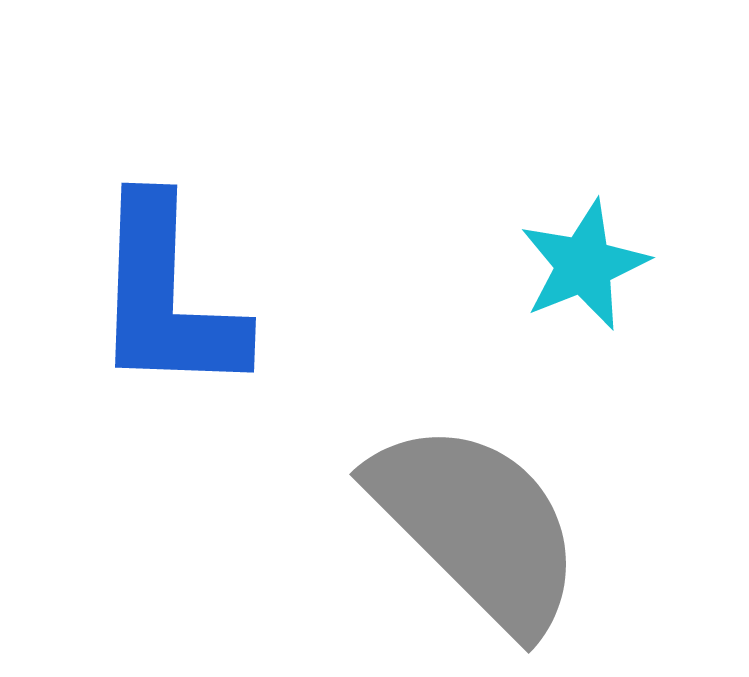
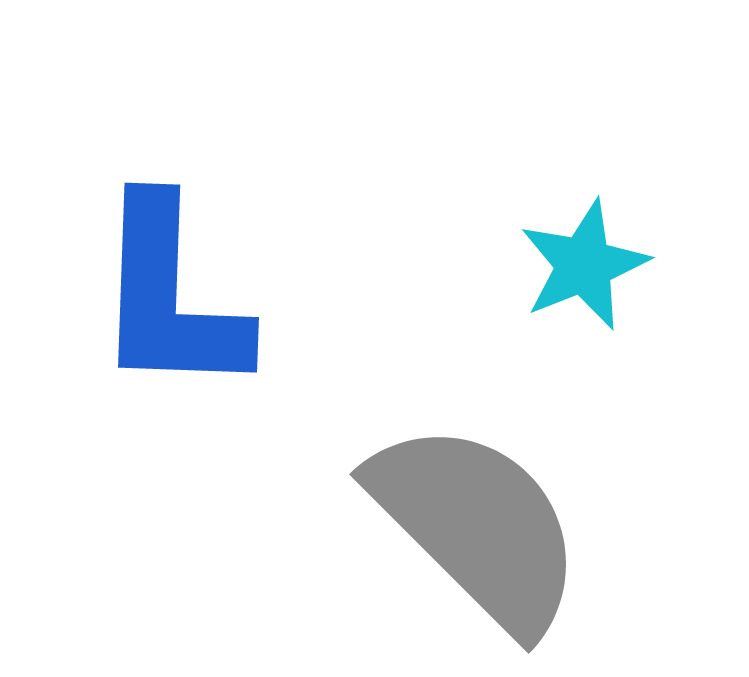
blue L-shape: moved 3 px right
